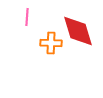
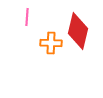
red diamond: rotated 30 degrees clockwise
